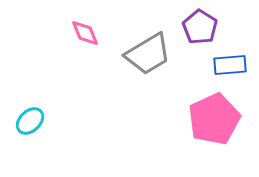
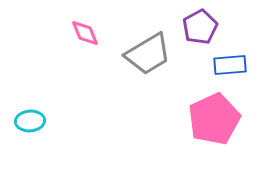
purple pentagon: rotated 12 degrees clockwise
cyan ellipse: rotated 40 degrees clockwise
